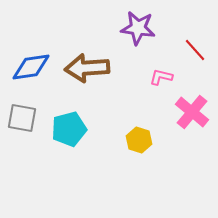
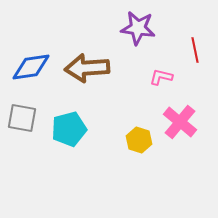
red line: rotated 30 degrees clockwise
pink cross: moved 12 px left, 10 px down
